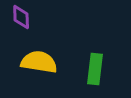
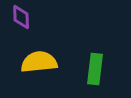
yellow semicircle: rotated 15 degrees counterclockwise
